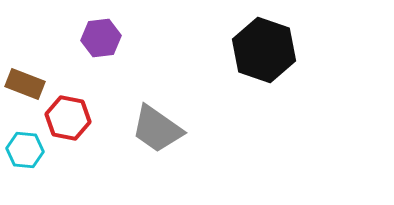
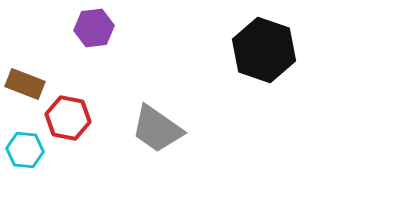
purple hexagon: moved 7 px left, 10 px up
